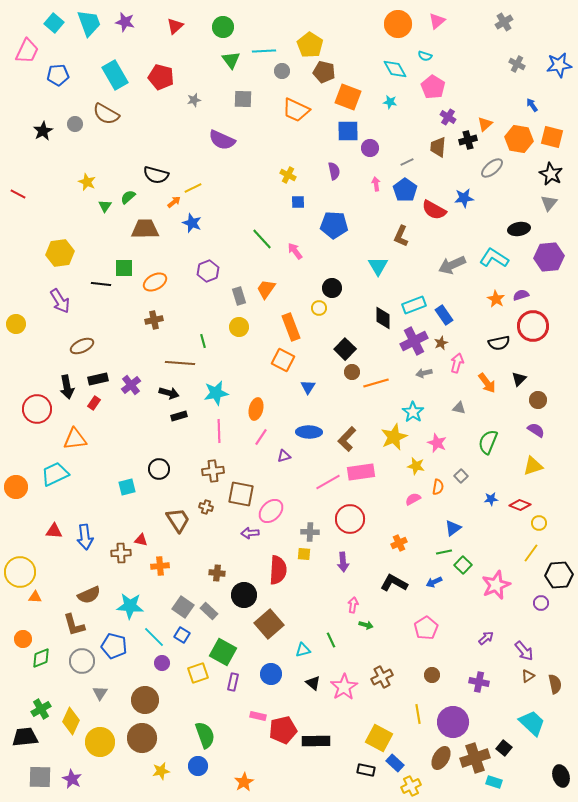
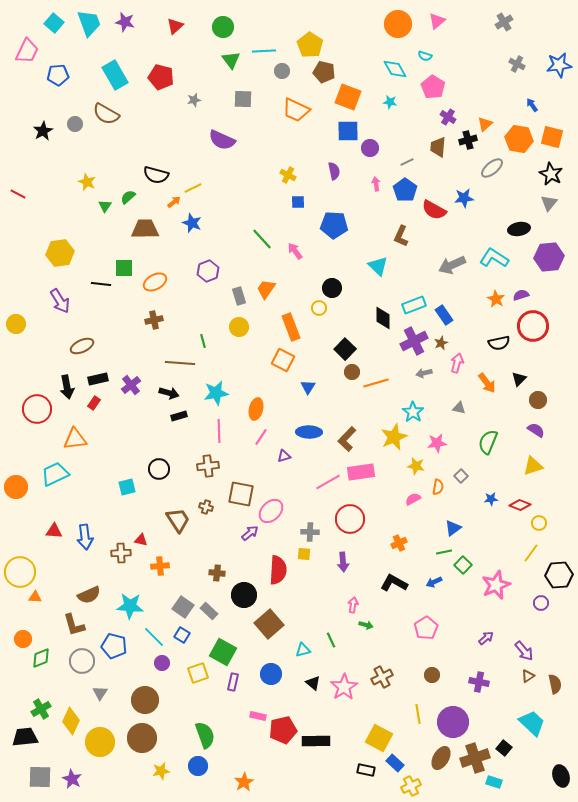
cyan triangle at (378, 266): rotated 15 degrees counterclockwise
pink star at (437, 443): rotated 30 degrees counterclockwise
brown cross at (213, 471): moved 5 px left, 5 px up
purple arrow at (250, 533): rotated 144 degrees clockwise
